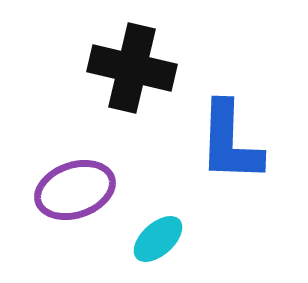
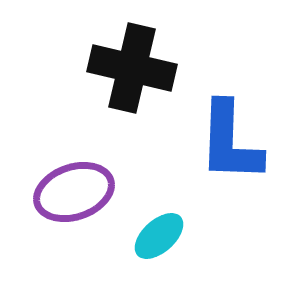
purple ellipse: moved 1 px left, 2 px down
cyan ellipse: moved 1 px right, 3 px up
